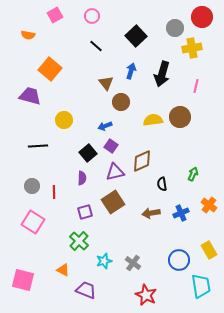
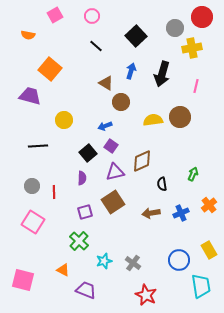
brown triangle at (106, 83): rotated 21 degrees counterclockwise
orange cross at (209, 205): rotated 14 degrees clockwise
